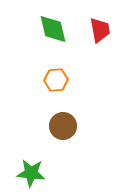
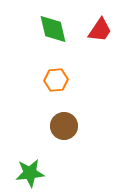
red trapezoid: rotated 44 degrees clockwise
brown circle: moved 1 px right
green star: moved 1 px left; rotated 12 degrees counterclockwise
